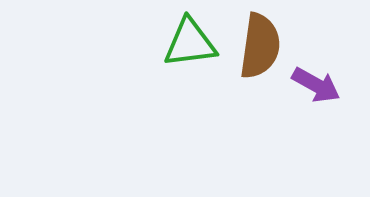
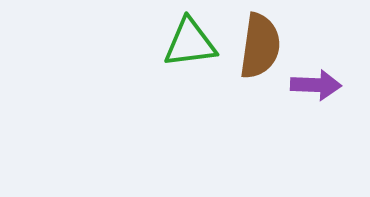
purple arrow: rotated 27 degrees counterclockwise
